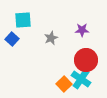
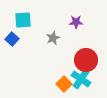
purple star: moved 6 px left, 8 px up
gray star: moved 2 px right
